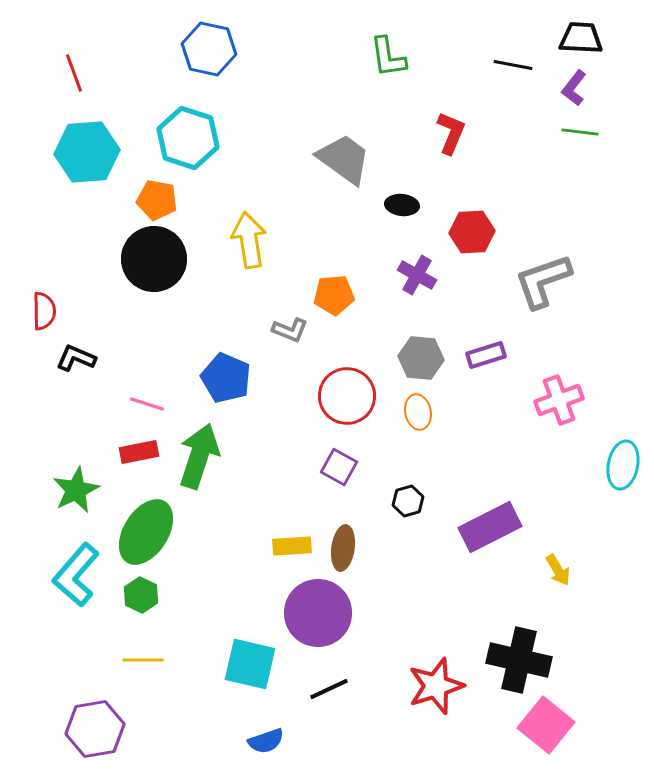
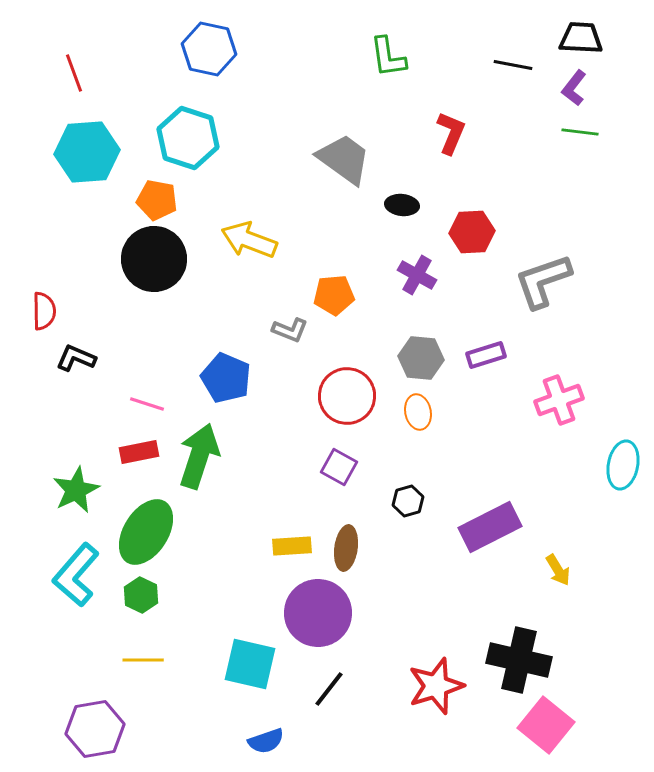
yellow arrow at (249, 240): rotated 60 degrees counterclockwise
brown ellipse at (343, 548): moved 3 px right
black line at (329, 689): rotated 27 degrees counterclockwise
